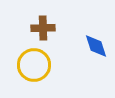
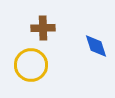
yellow circle: moved 3 px left
